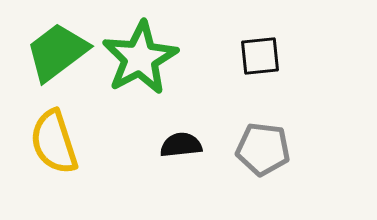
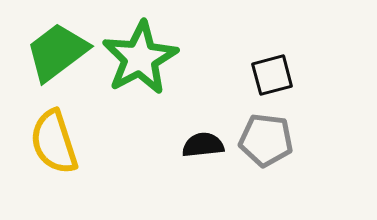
black square: moved 12 px right, 19 px down; rotated 9 degrees counterclockwise
black semicircle: moved 22 px right
gray pentagon: moved 3 px right, 9 px up
